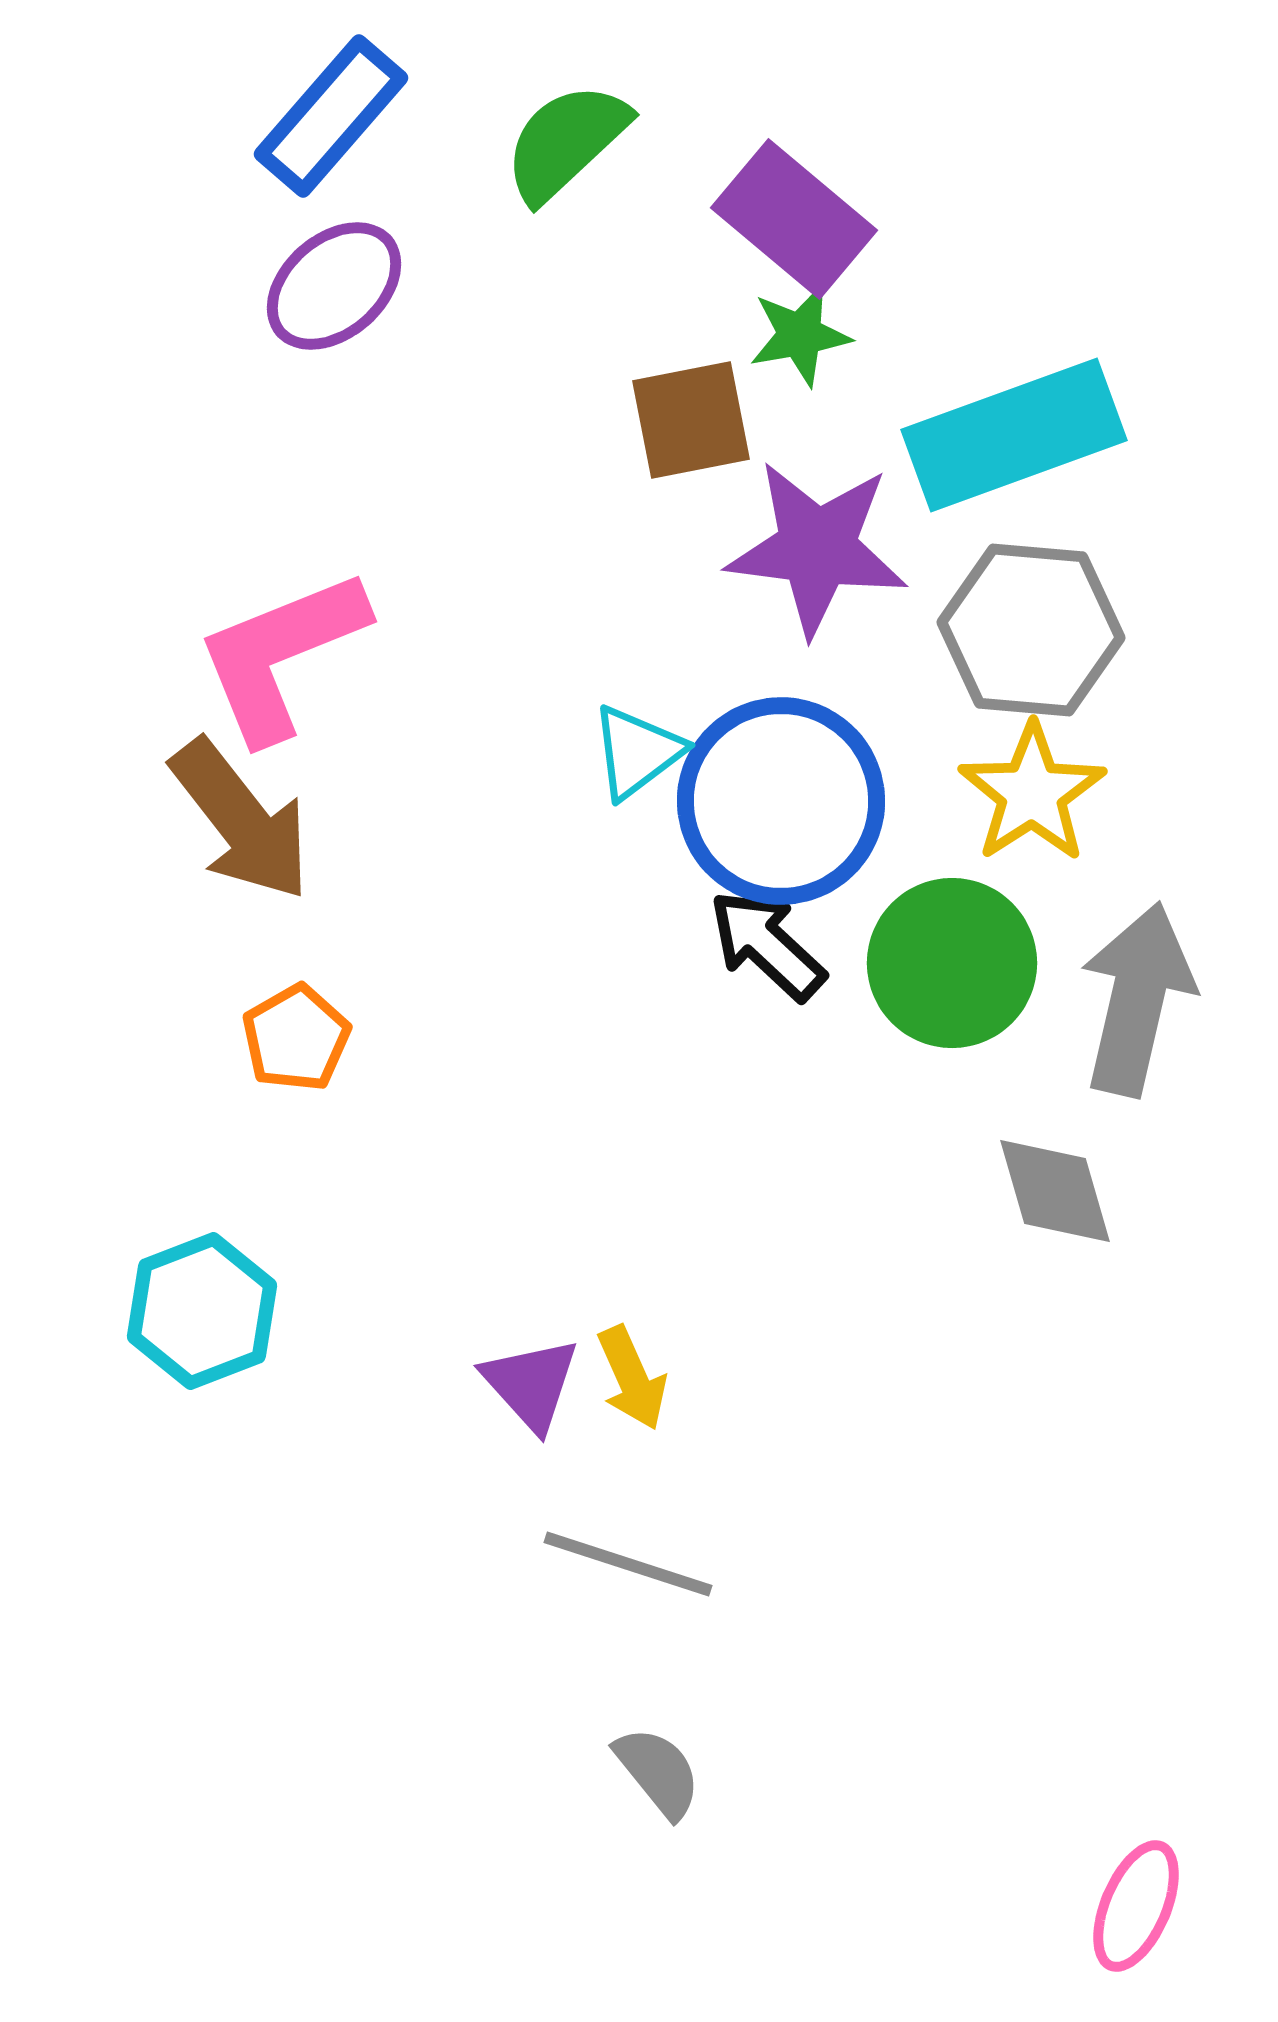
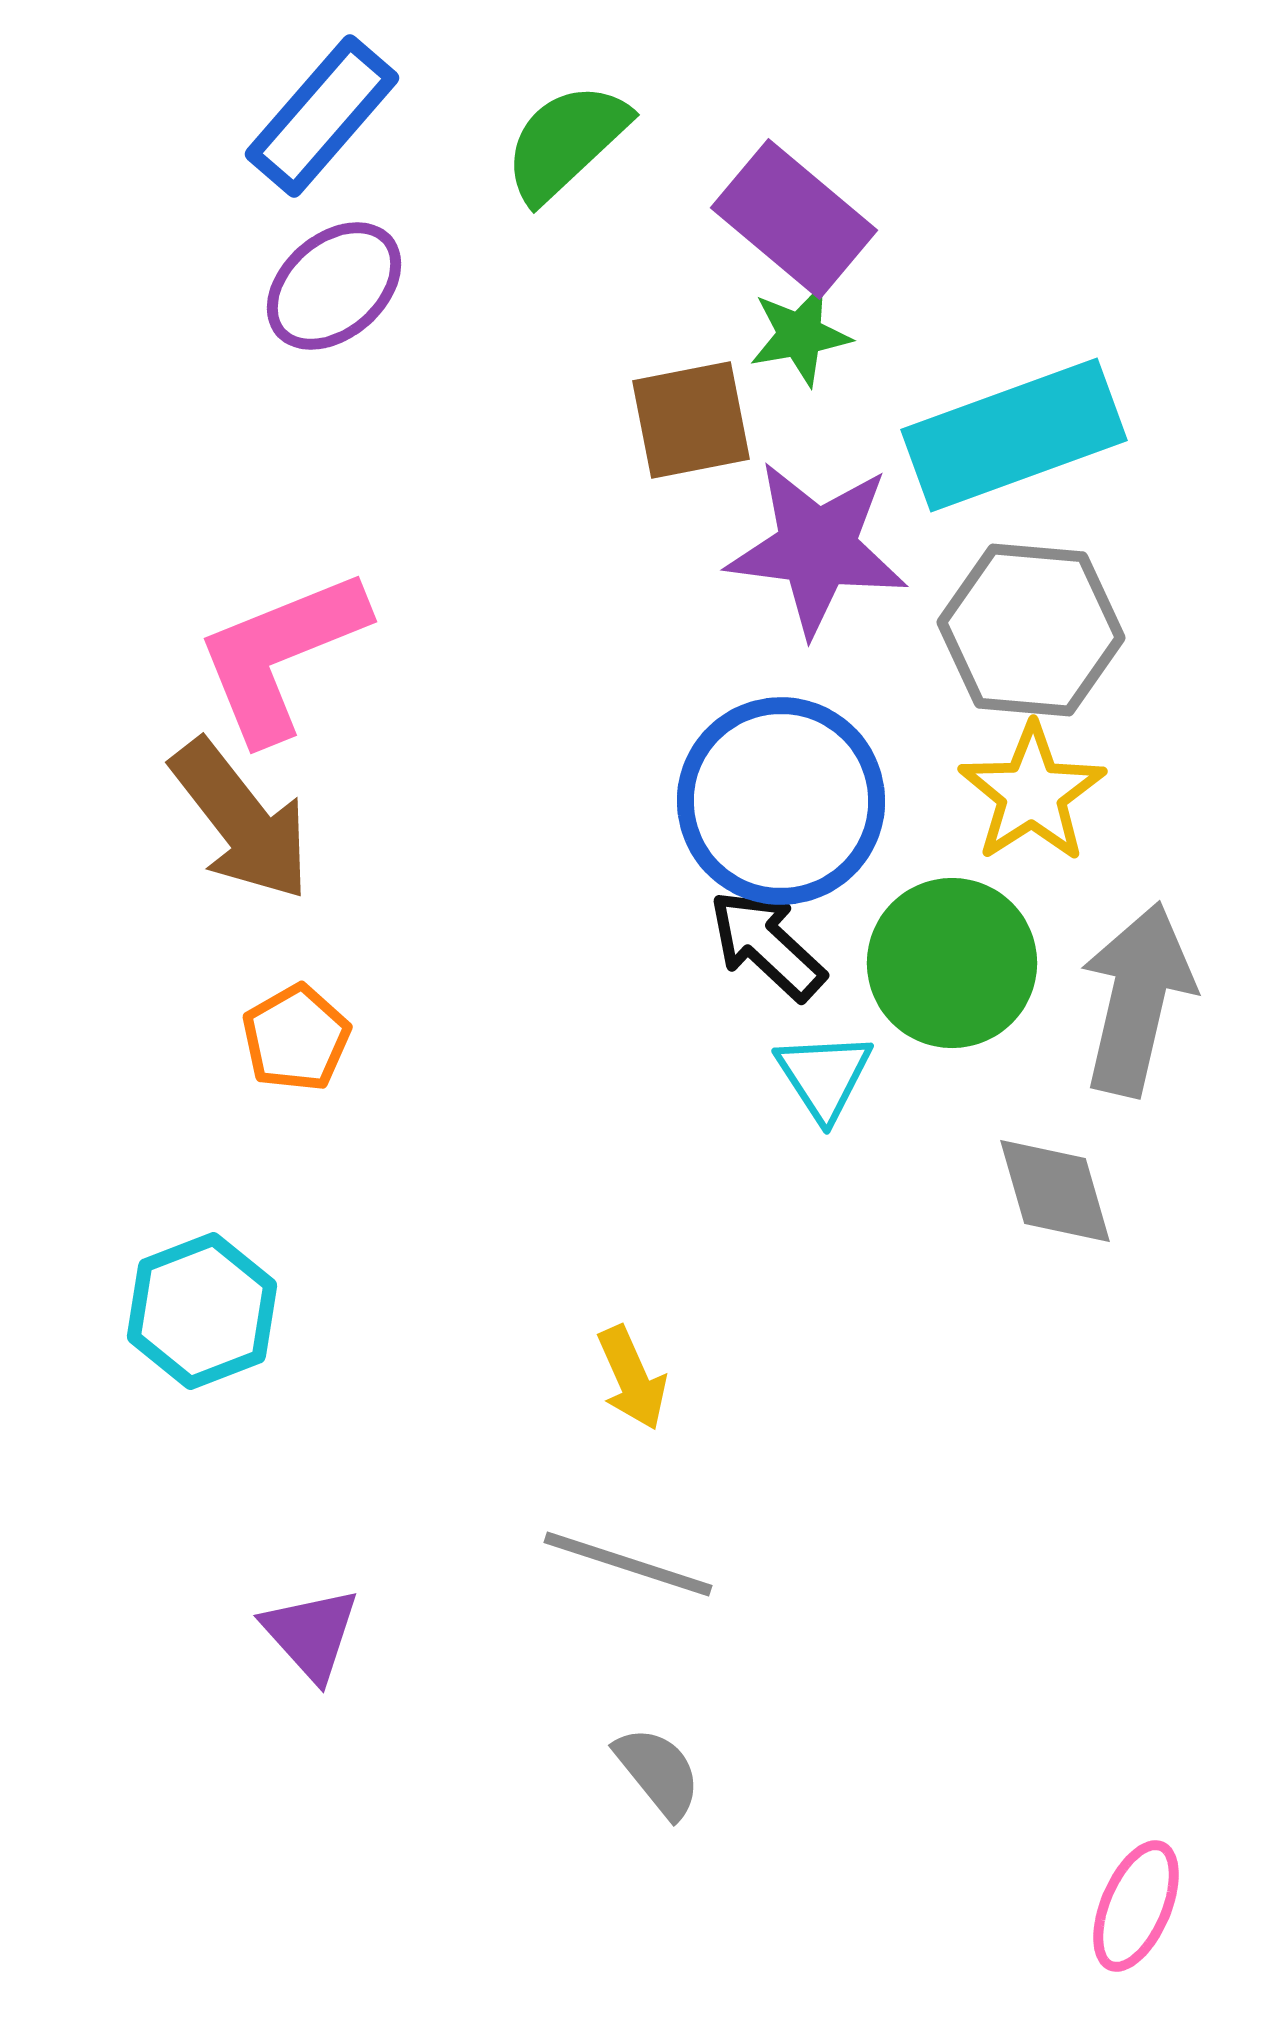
blue rectangle: moved 9 px left
cyan triangle: moved 187 px right, 324 px down; rotated 26 degrees counterclockwise
purple triangle: moved 220 px left, 250 px down
